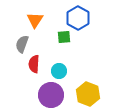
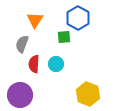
cyan circle: moved 3 px left, 7 px up
purple circle: moved 31 px left
